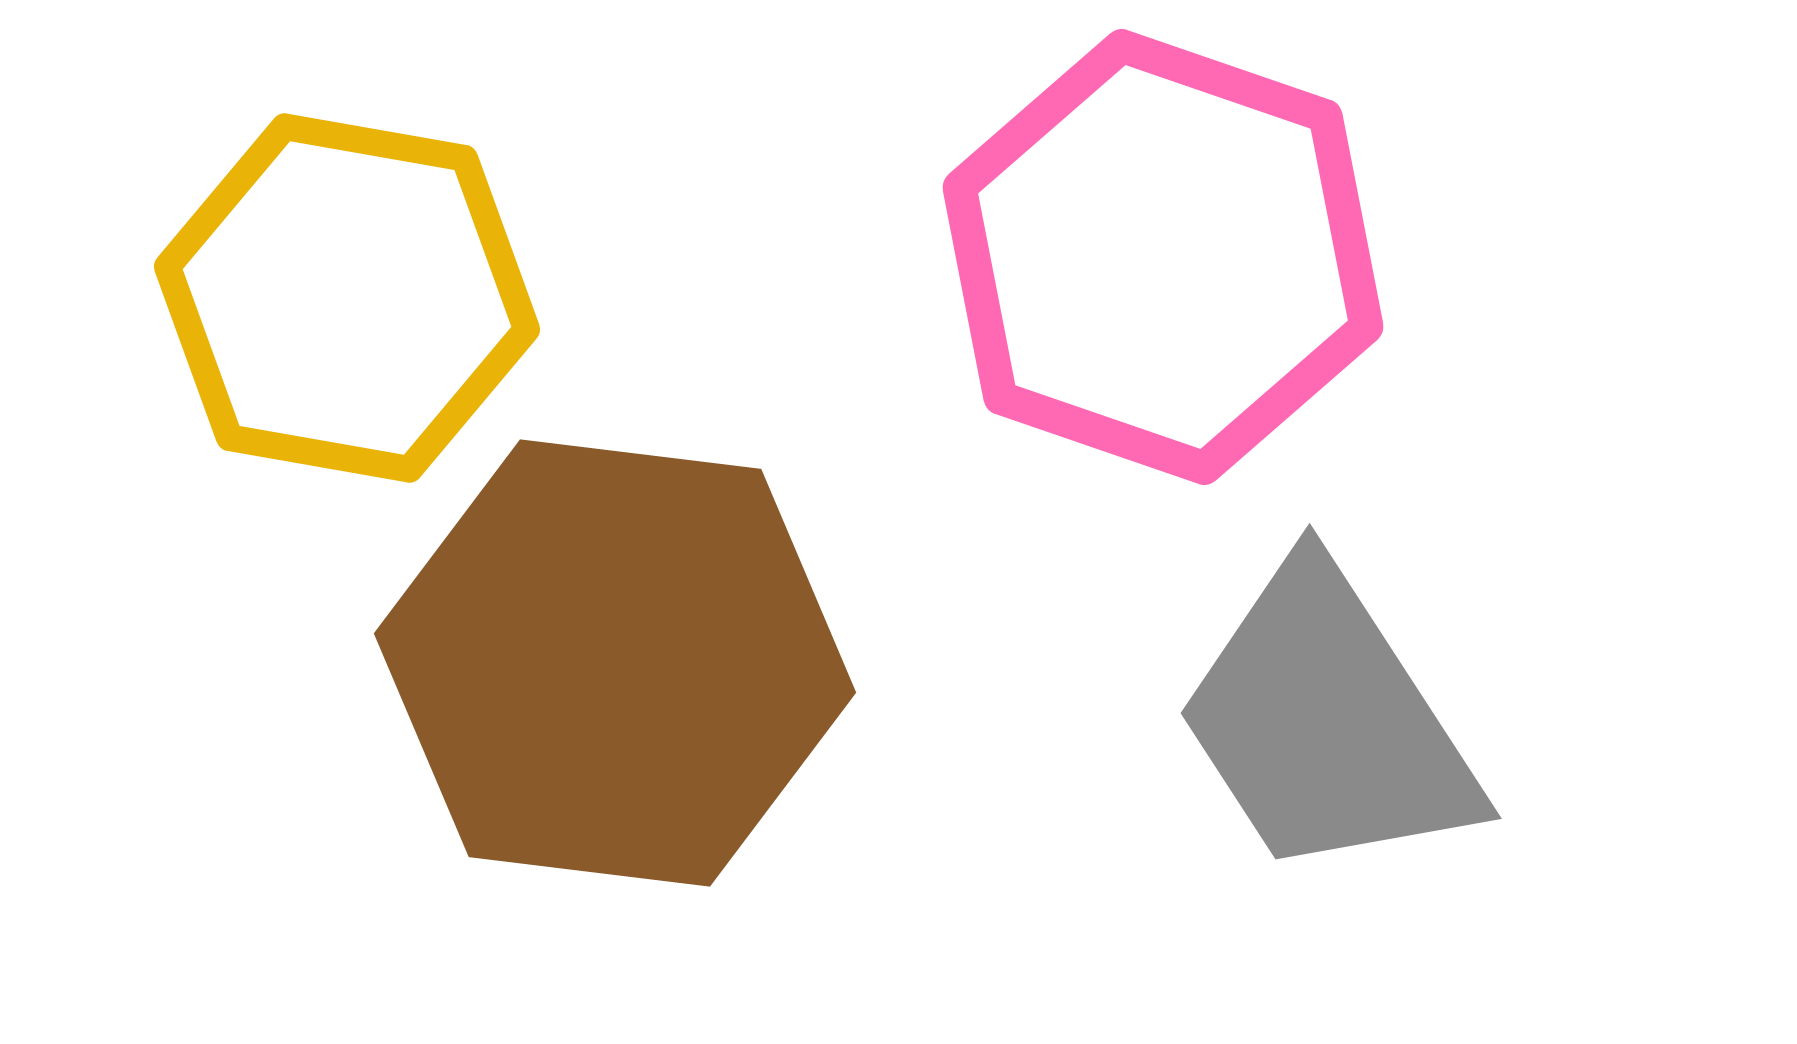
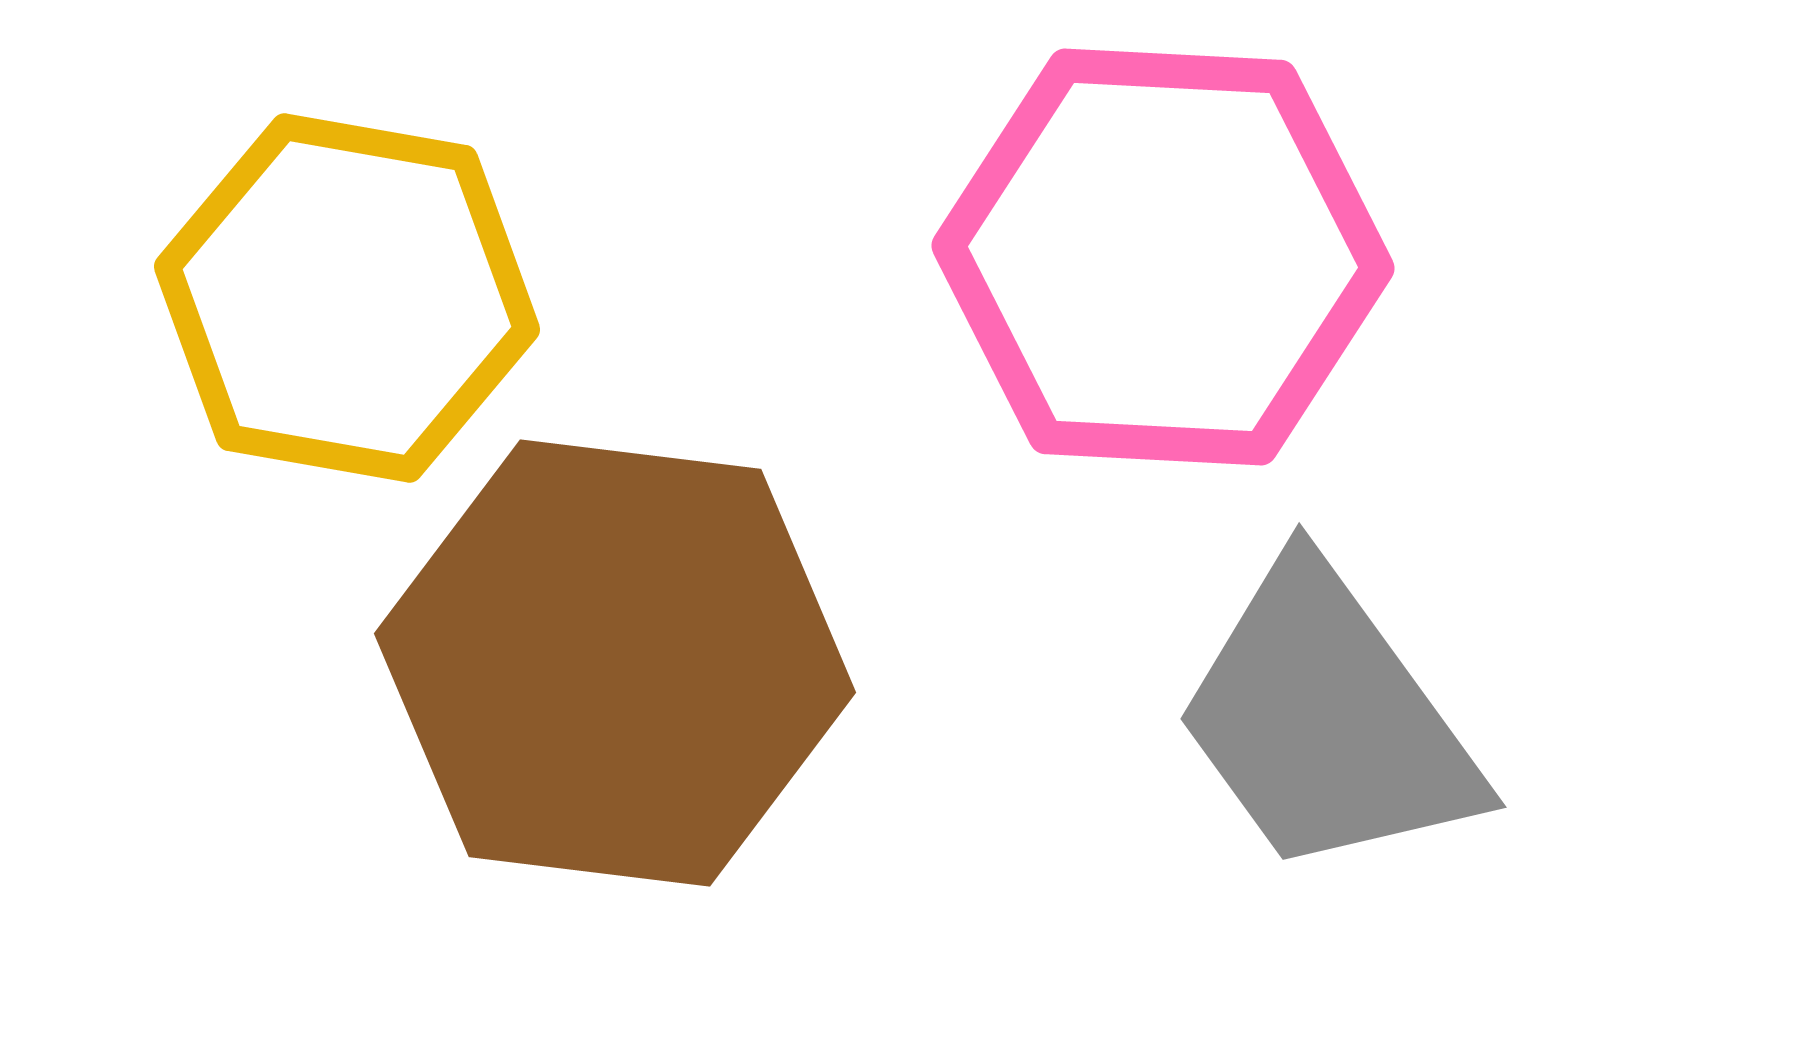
pink hexagon: rotated 16 degrees counterclockwise
gray trapezoid: moved 2 px up; rotated 3 degrees counterclockwise
